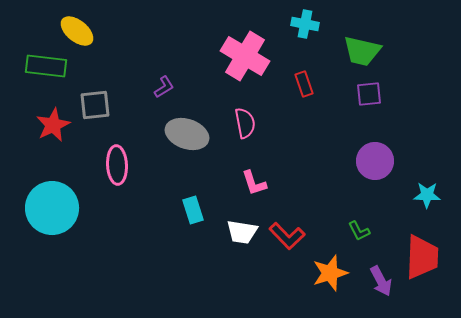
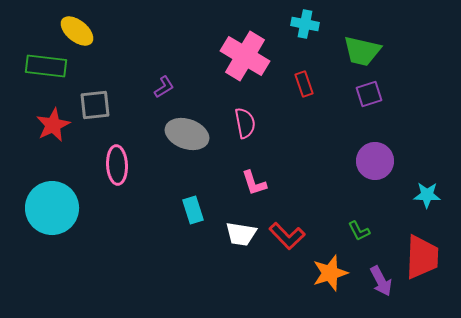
purple square: rotated 12 degrees counterclockwise
white trapezoid: moved 1 px left, 2 px down
